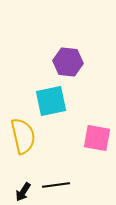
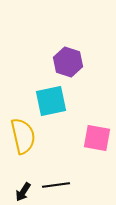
purple hexagon: rotated 12 degrees clockwise
